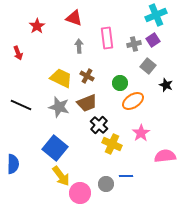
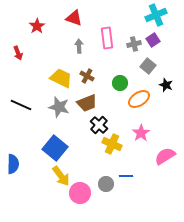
orange ellipse: moved 6 px right, 2 px up
pink semicircle: rotated 25 degrees counterclockwise
